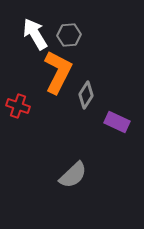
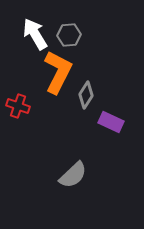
purple rectangle: moved 6 px left
